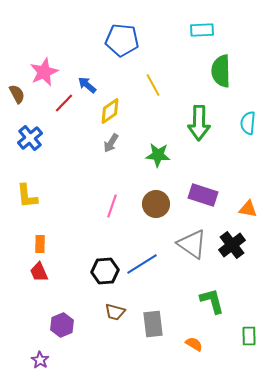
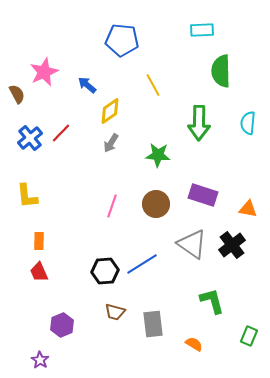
red line: moved 3 px left, 30 px down
orange rectangle: moved 1 px left, 3 px up
green rectangle: rotated 24 degrees clockwise
